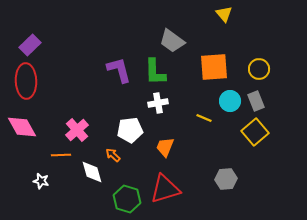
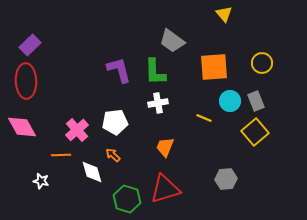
yellow circle: moved 3 px right, 6 px up
white pentagon: moved 15 px left, 8 px up
